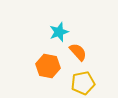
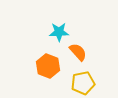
cyan star: rotated 18 degrees clockwise
orange hexagon: rotated 10 degrees clockwise
